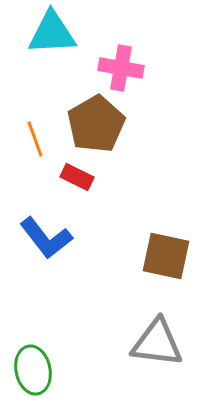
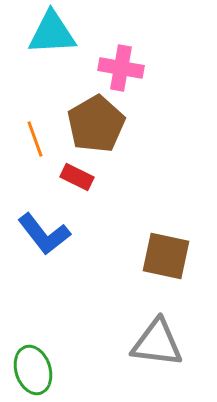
blue L-shape: moved 2 px left, 4 px up
green ellipse: rotated 6 degrees counterclockwise
